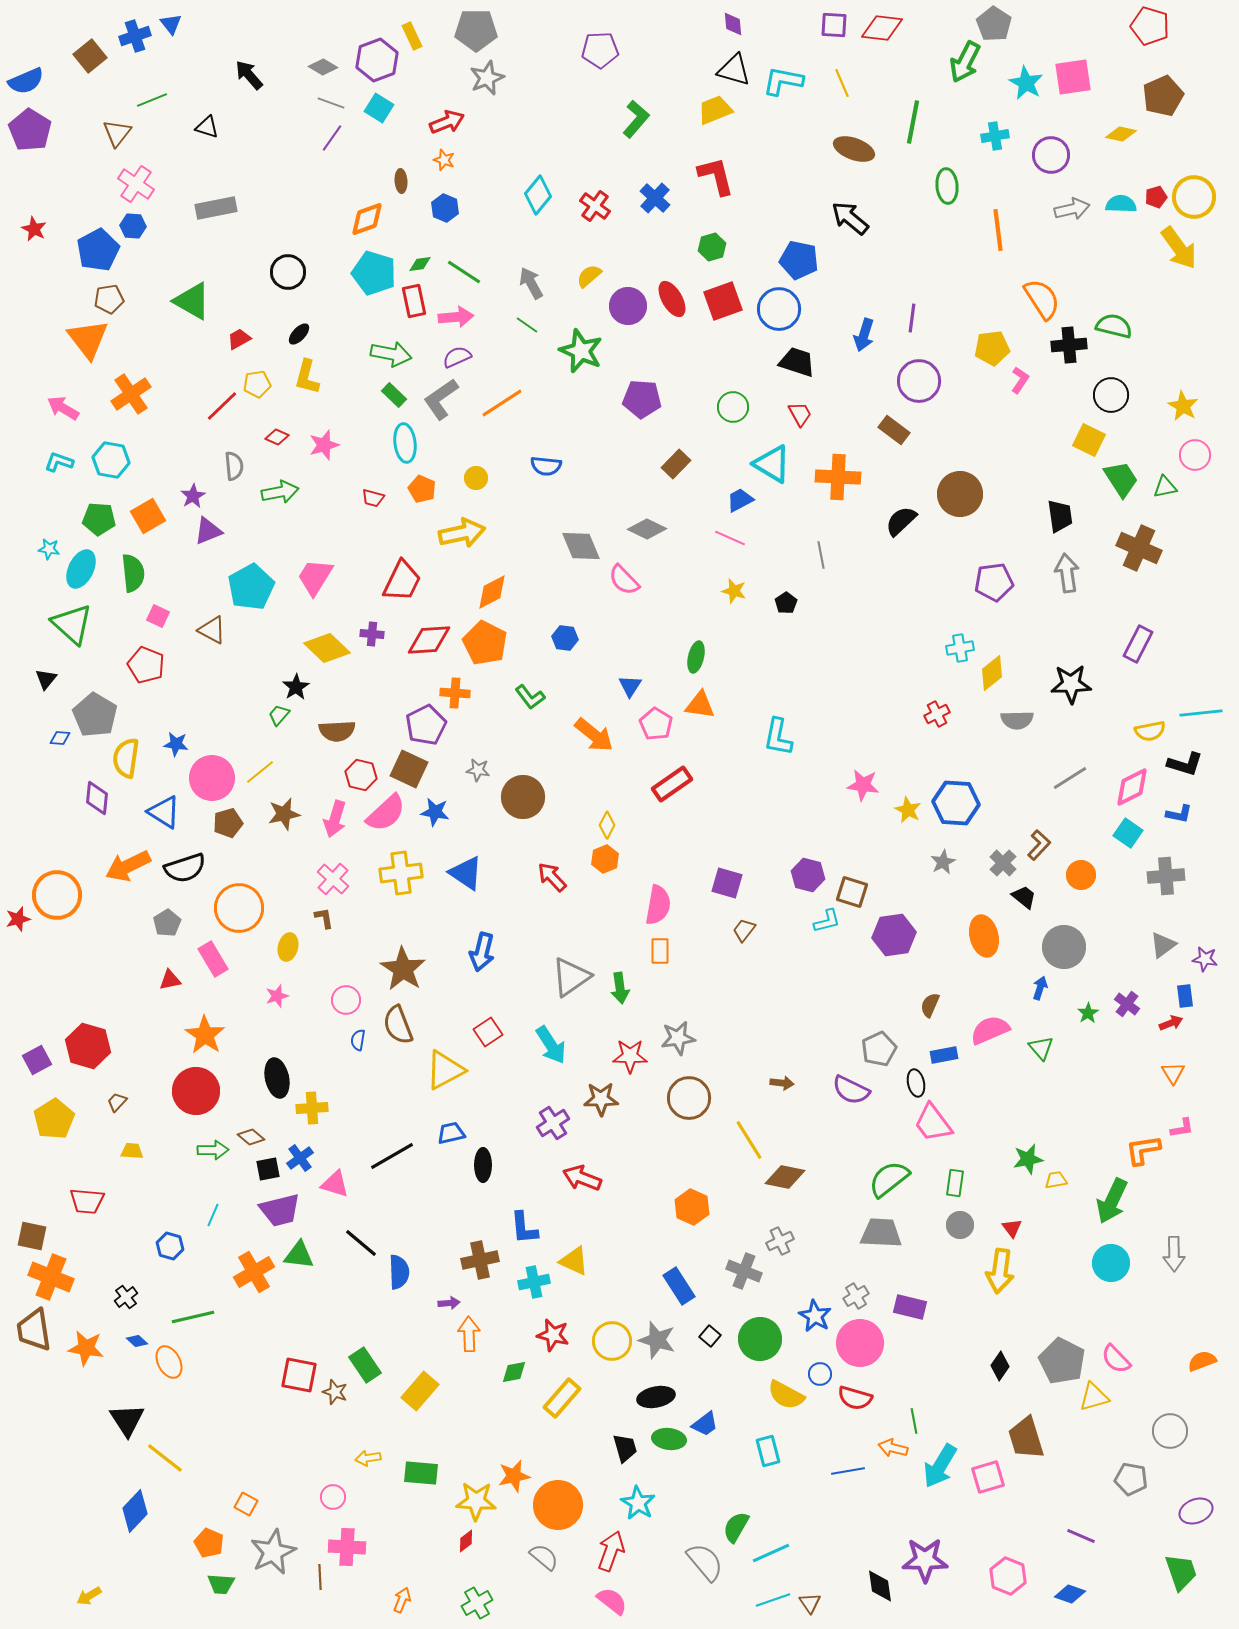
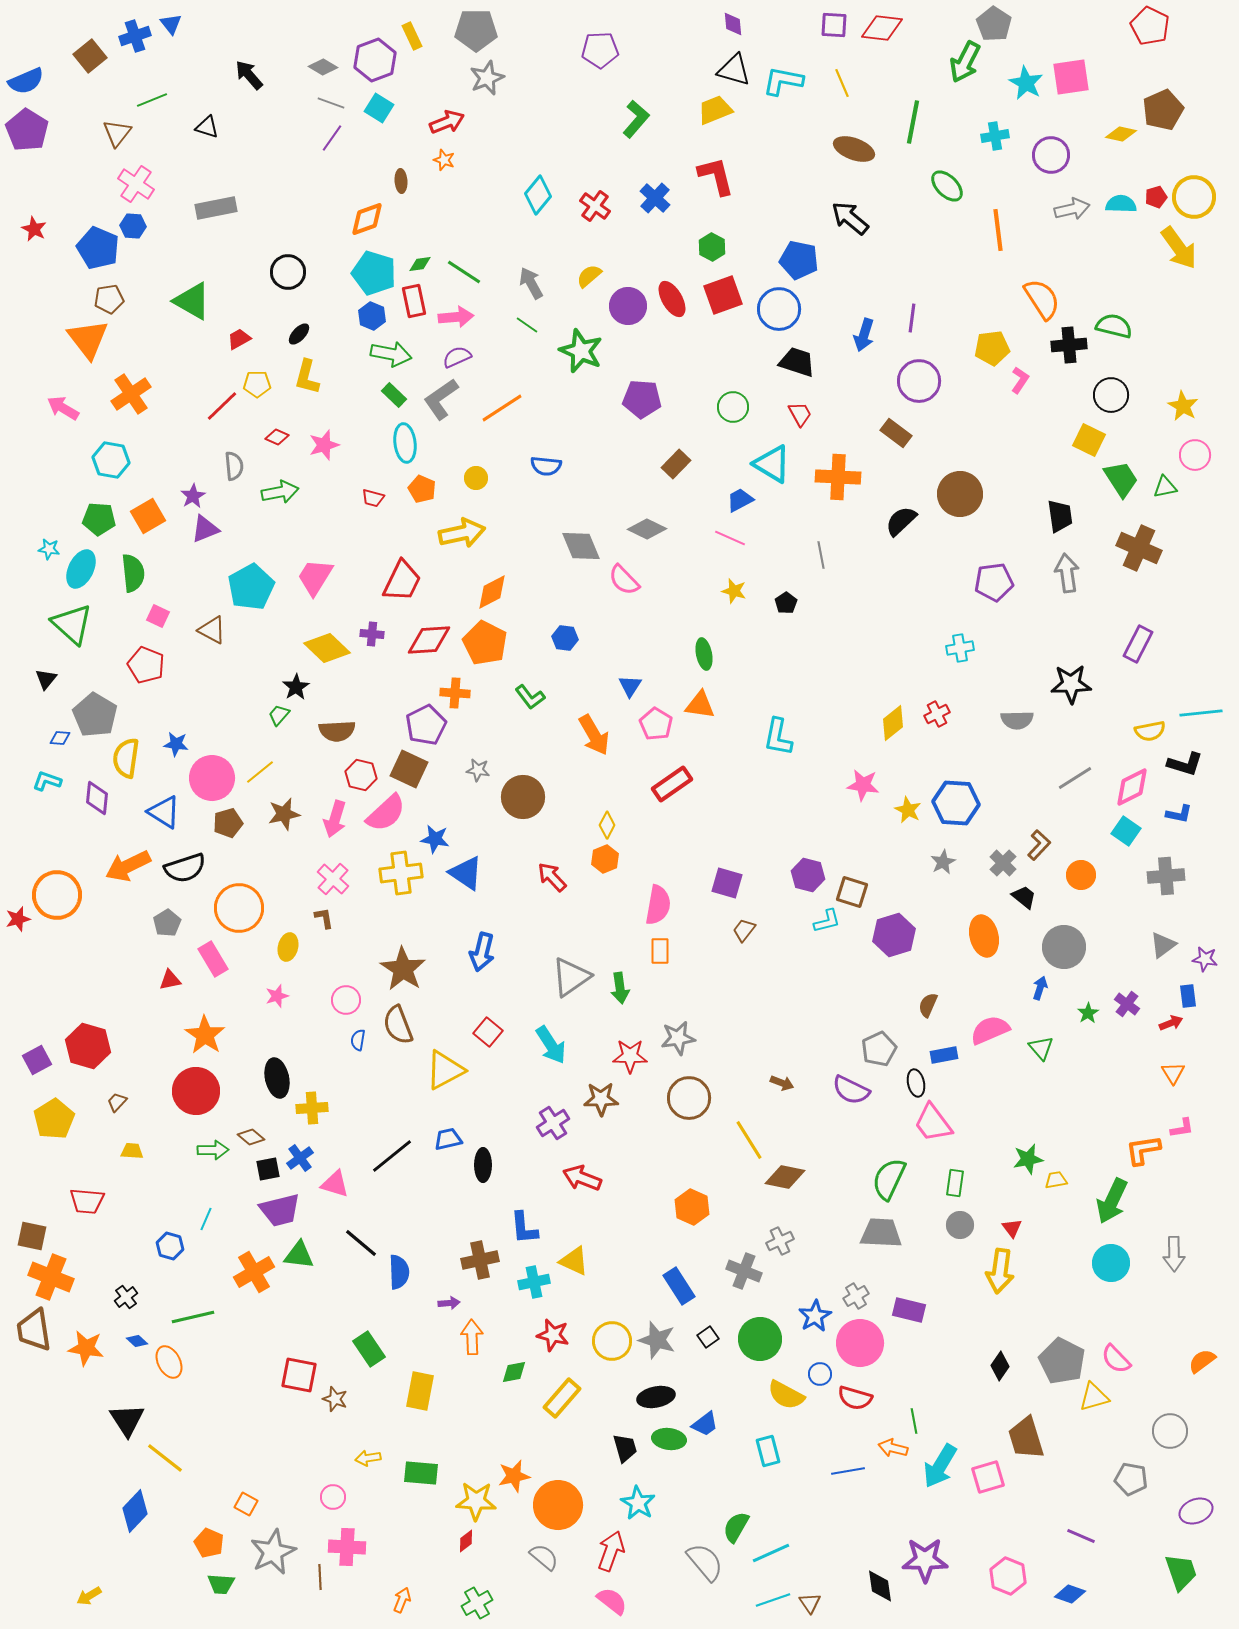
red pentagon at (1150, 26): rotated 9 degrees clockwise
purple hexagon at (377, 60): moved 2 px left
pink square at (1073, 77): moved 2 px left
brown pentagon at (1163, 96): moved 14 px down
purple pentagon at (30, 130): moved 3 px left
green ellipse at (947, 186): rotated 40 degrees counterclockwise
blue hexagon at (445, 208): moved 73 px left, 108 px down
green hexagon at (712, 247): rotated 16 degrees counterclockwise
blue pentagon at (98, 250): moved 2 px up; rotated 21 degrees counterclockwise
red square at (723, 301): moved 6 px up
yellow pentagon at (257, 384): rotated 8 degrees clockwise
orange line at (502, 403): moved 5 px down
brown rectangle at (894, 430): moved 2 px right, 3 px down
cyan L-shape at (59, 462): moved 12 px left, 319 px down
purple triangle at (208, 531): moved 3 px left, 2 px up
green ellipse at (696, 657): moved 8 px right, 3 px up; rotated 24 degrees counterclockwise
yellow diamond at (992, 673): moved 99 px left, 50 px down
orange arrow at (594, 735): rotated 21 degrees clockwise
gray line at (1070, 778): moved 5 px right
blue star at (435, 812): moved 27 px down
cyan square at (1128, 833): moved 2 px left, 2 px up
purple hexagon at (894, 935): rotated 9 degrees counterclockwise
blue rectangle at (1185, 996): moved 3 px right
brown semicircle at (930, 1005): moved 2 px left
red square at (488, 1032): rotated 16 degrees counterclockwise
brown arrow at (782, 1083): rotated 15 degrees clockwise
blue trapezoid at (451, 1133): moved 3 px left, 6 px down
black line at (392, 1156): rotated 9 degrees counterclockwise
green semicircle at (889, 1179): rotated 27 degrees counterclockwise
cyan line at (213, 1215): moved 7 px left, 4 px down
purple rectangle at (910, 1307): moved 1 px left, 3 px down
blue star at (815, 1316): rotated 12 degrees clockwise
orange arrow at (469, 1334): moved 3 px right, 3 px down
black square at (710, 1336): moved 2 px left, 1 px down; rotated 15 degrees clockwise
orange semicircle at (1202, 1361): rotated 16 degrees counterclockwise
green rectangle at (365, 1365): moved 4 px right, 16 px up
yellow rectangle at (420, 1391): rotated 30 degrees counterclockwise
brown star at (335, 1392): moved 7 px down
